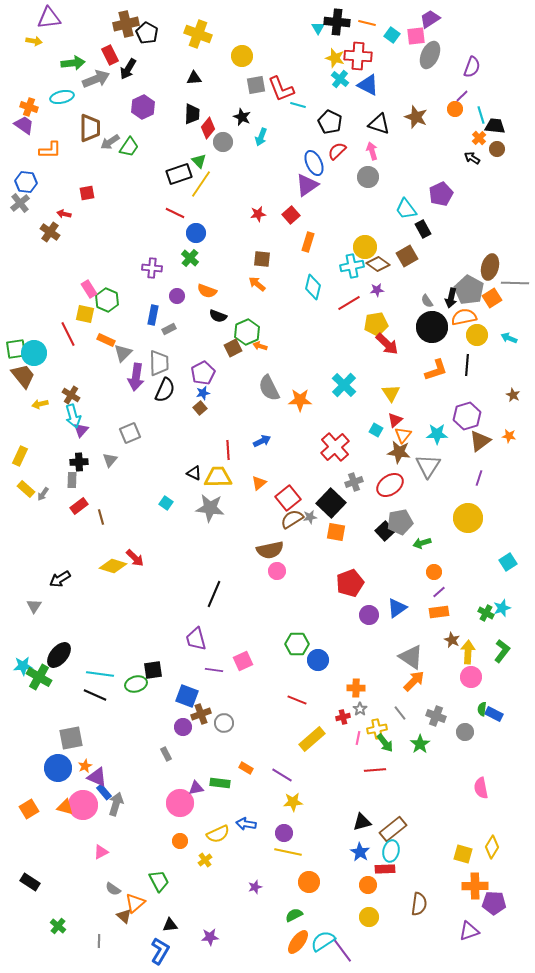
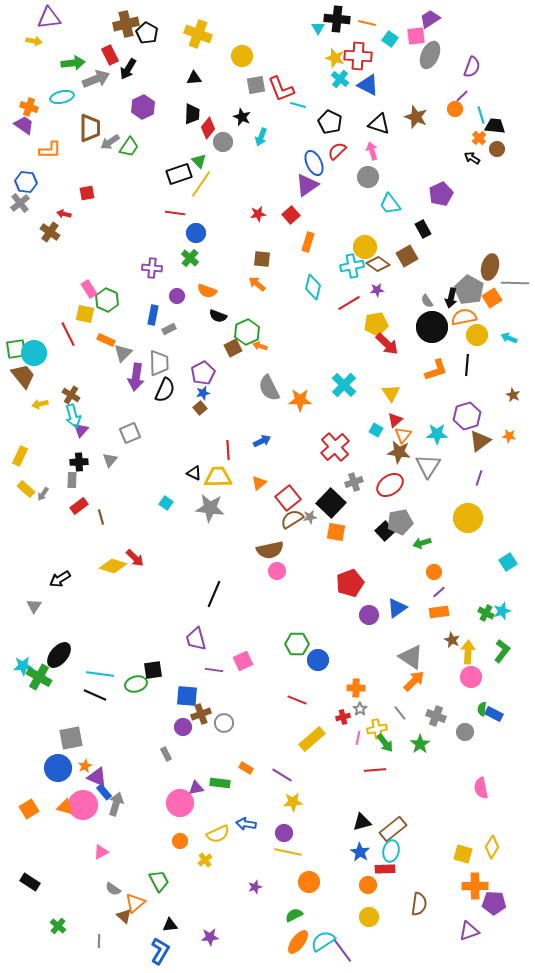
black cross at (337, 22): moved 3 px up
cyan square at (392, 35): moved 2 px left, 4 px down
cyan trapezoid at (406, 209): moved 16 px left, 5 px up
red line at (175, 213): rotated 18 degrees counterclockwise
cyan star at (502, 608): moved 3 px down
blue square at (187, 696): rotated 15 degrees counterclockwise
